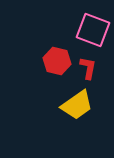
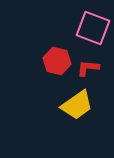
pink square: moved 2 px up
red L-shape: rotated 95 degrees counterclockwise
